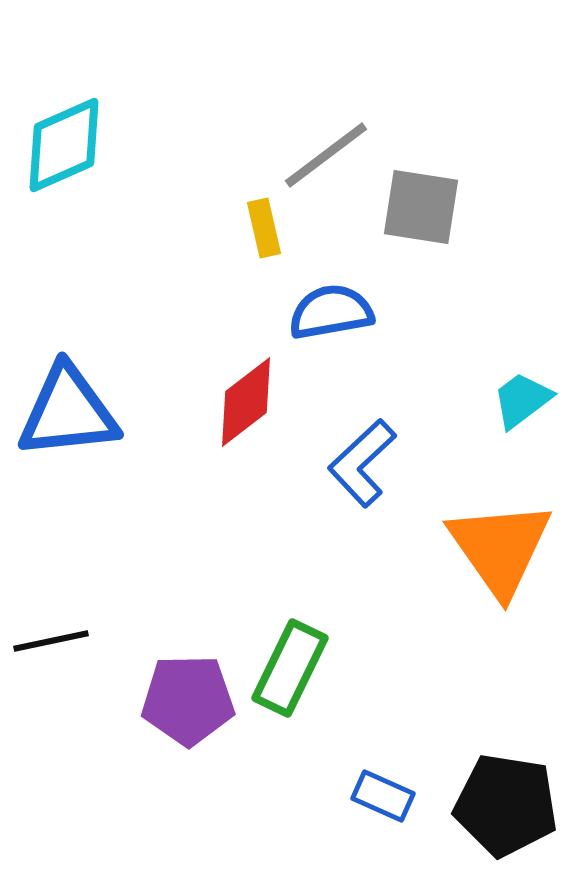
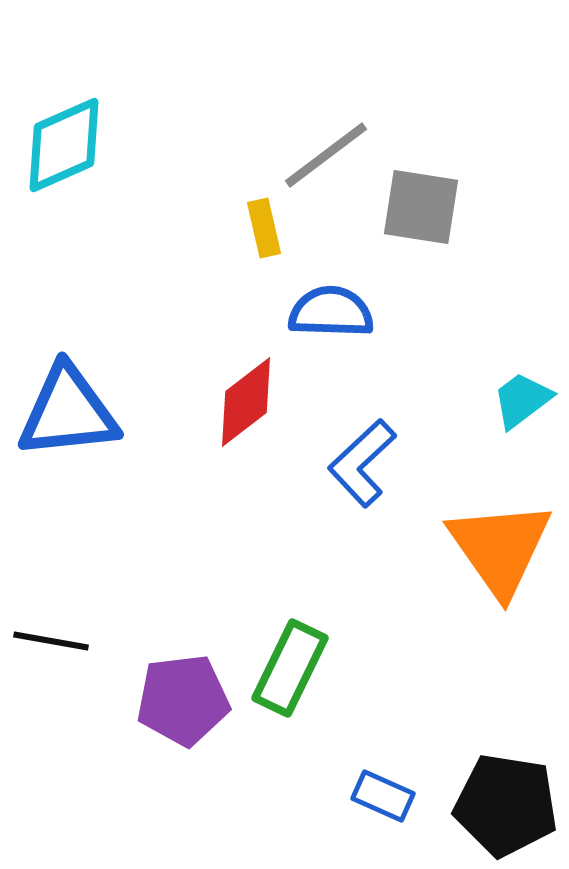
blue semicircle: rotated 12 degrees clockwise
black line: rotated 22 degrees clockwise
purple pentagon: moved 5 px left; rotated 6 degrees counterclockwise
